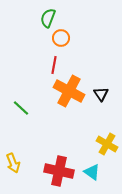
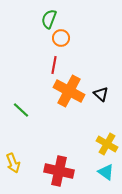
green semicircle: moved 1 px right, 1 px down
black triangle: rotated 14 degrees counterclockwise
green line: moved 2 px down
cyan triangle: moved 14 px right
